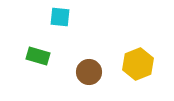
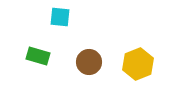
brown circle: moved 10 px up
